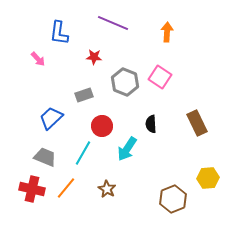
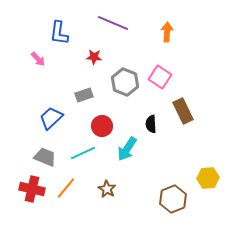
brown rectangle: moved 14 px left, 12 px up
cyan line: rotated 35 degrees clockwise
